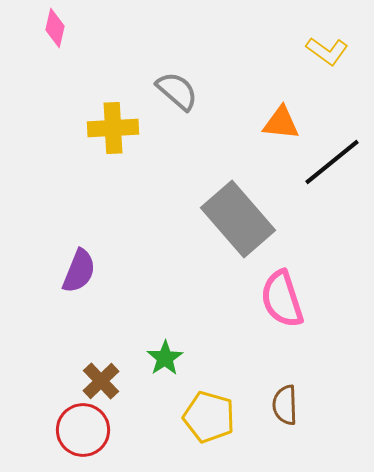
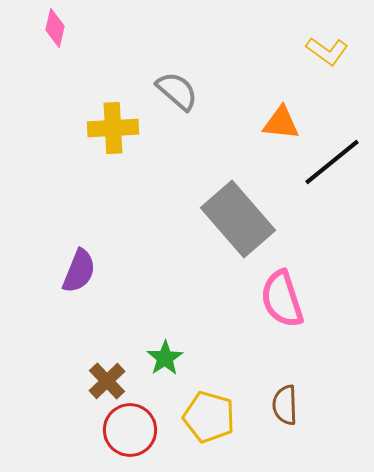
brown cross: moved 6 px right
red circle: moved 47 px right
